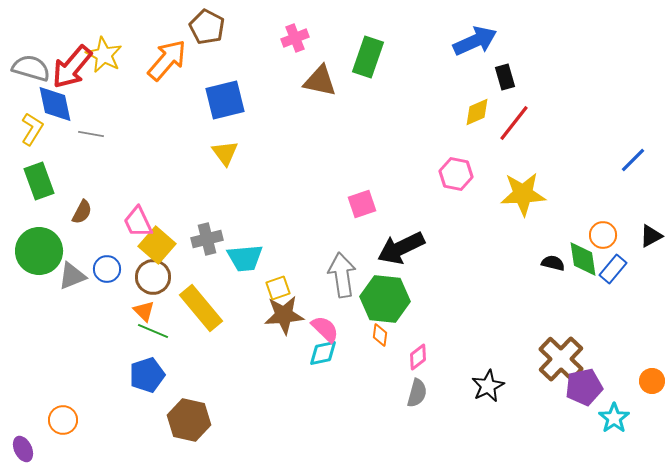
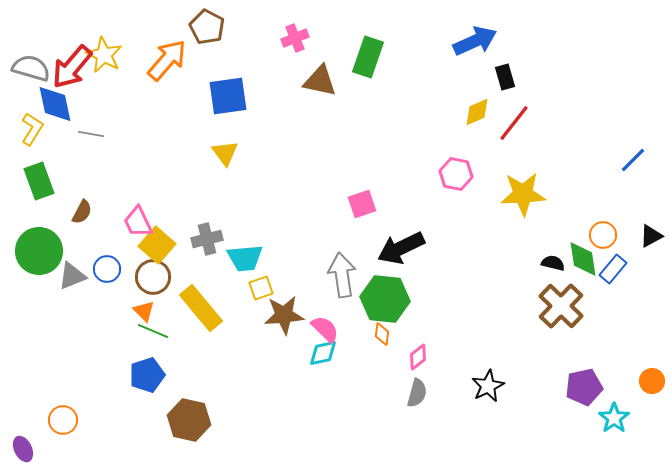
blue square at (225, 100): moved 3 px right, 4 px up; rotated 6 degrees clockwise
yellow square at (278, 288): moved 17 px left
orange diamond at (380, 335): moved 2 px right, 1 px up
brown cross at (561, 359): moved 53 px up
